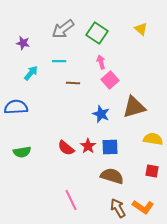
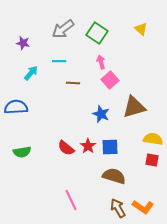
red square: moved 11 px up
brown semicircle: moved 2 px right
